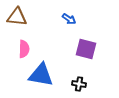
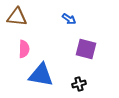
black cross: rotated 24 degrees counterclockwise
